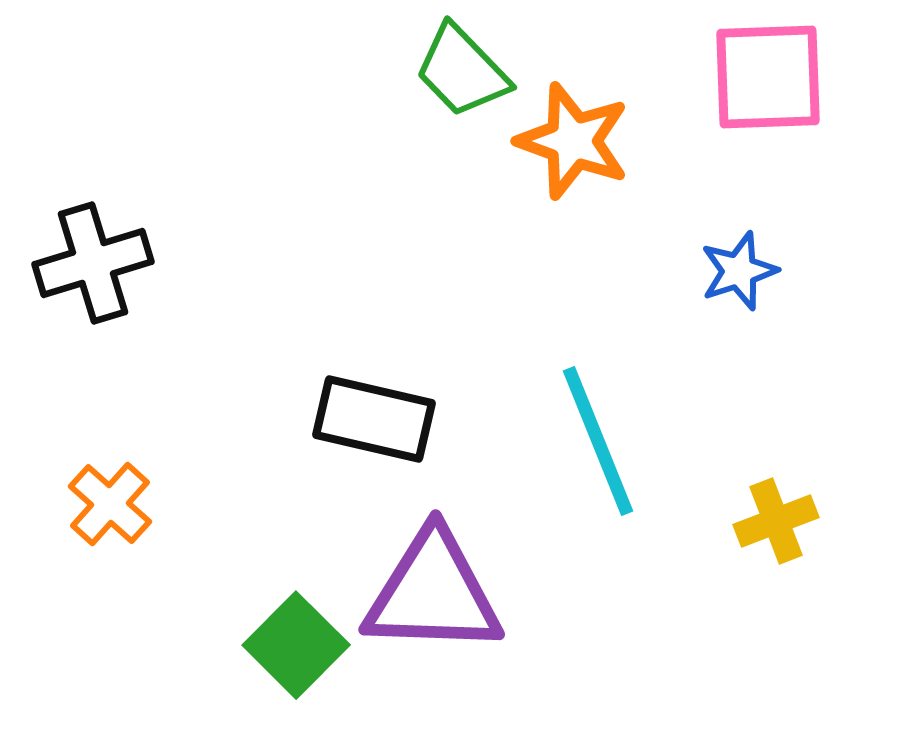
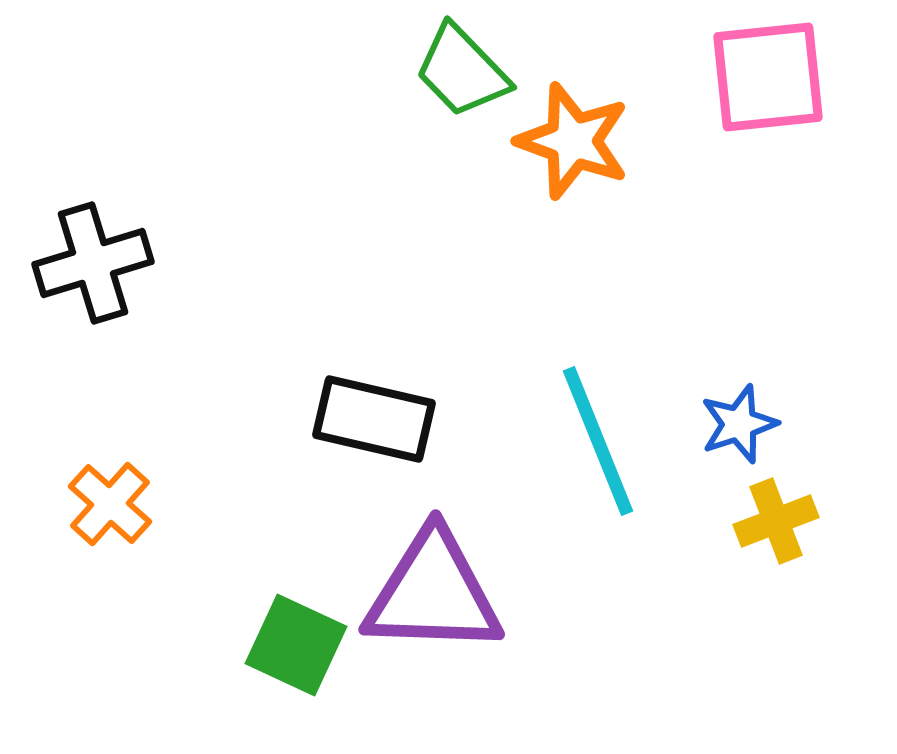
pink square: rotated 4 degrees counterclockwise
blue star: moved 153 px down
green square: rotated 20 degrees counterclockwise
